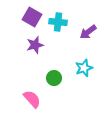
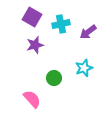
cyan cross: moved 3 px right, 2 px down; rotated 18 degrees counterclockwise
